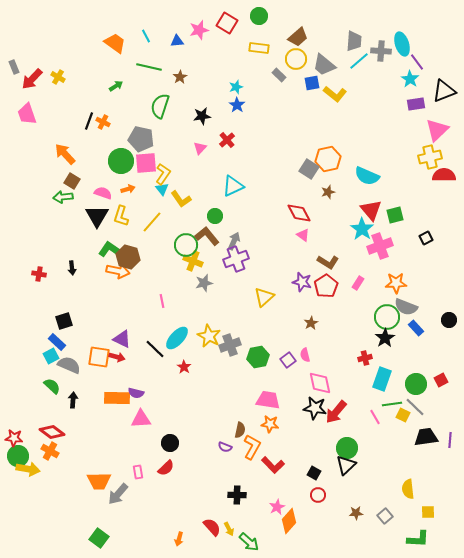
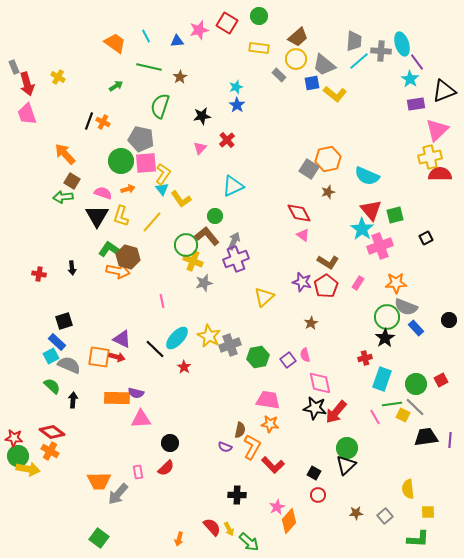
red arrow at (32, 79): moved 5 px left, 5 px down; rotated 60 degrees counterclockwise
red semicircle at (444, 175): moved 4 px left, 1 px up
